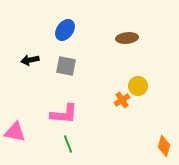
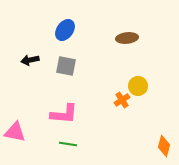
green line: rotated 60 degrees counterclockwise
